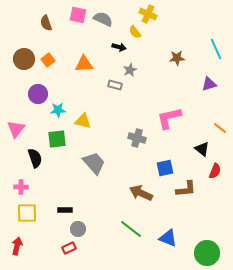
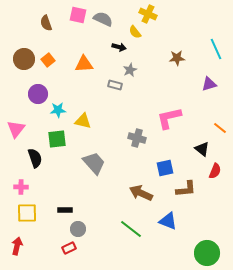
blue triangle: moved 17 px up
